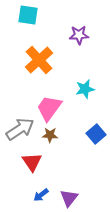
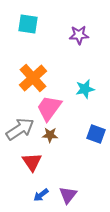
cyan square: moved 9 px down
orange cross: moved 6 px left, 18 px down
blue square: rotated 30 degrees counterclockwise
purple triangle: moved 1 px left, 3 px up
